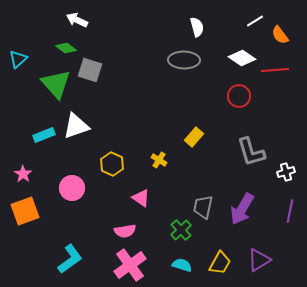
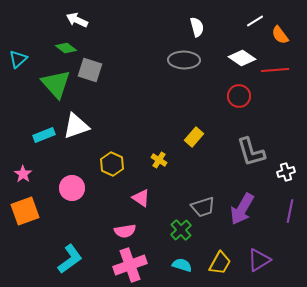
gray trapezoid: rotated 120 degrees counterclockwise
pink cross: rotated 16 degrees clockwise
